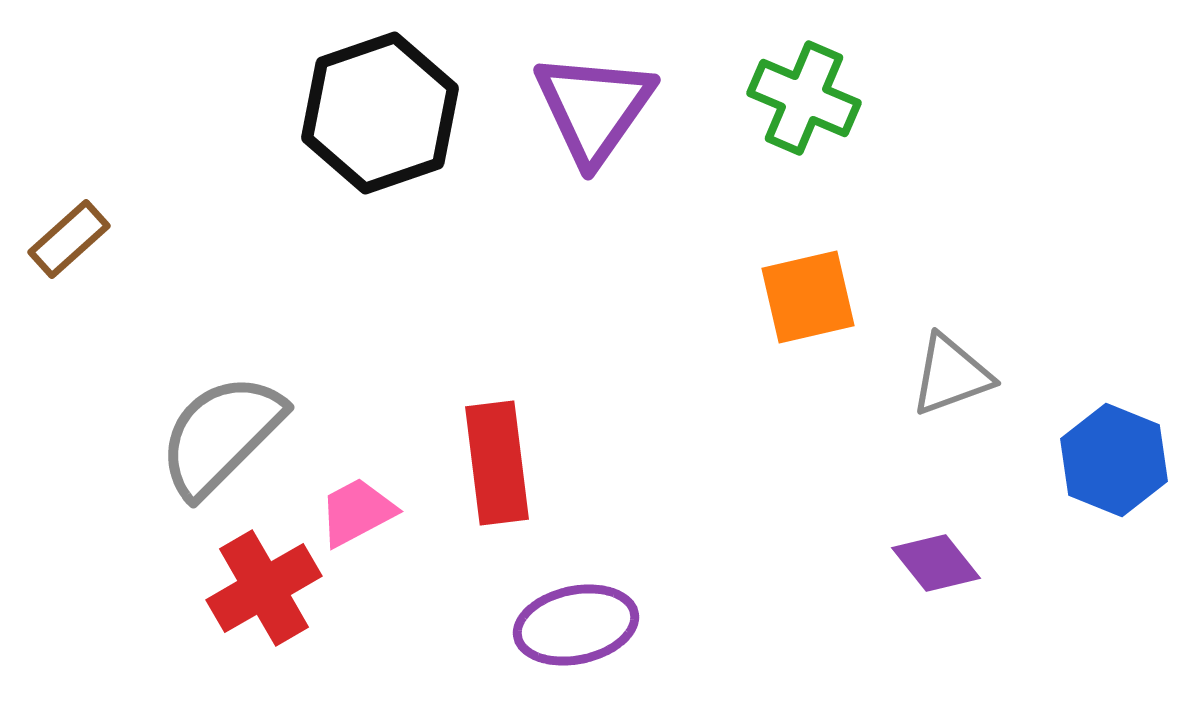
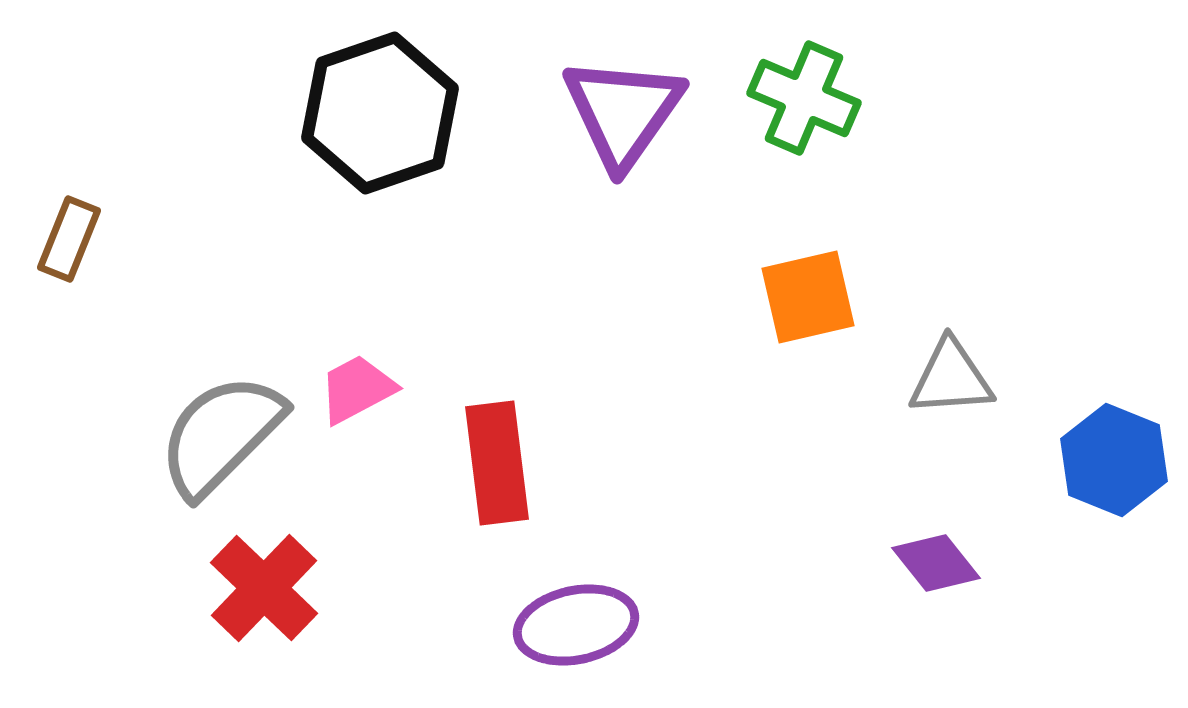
purple triangle: moved 29 px right, 4 px down
brown rectangle: rotated 26 degrees counterclockwise
gray triangle: moved 3 px down; rotated 16 degrees clockwise
pink trapezoid: moved 123 px up
red cross: rotated 16 degrees counterclockwise
